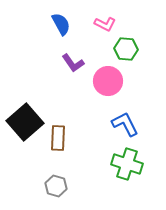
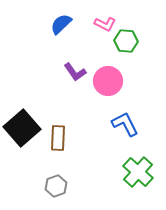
blue semicircle: rotated 105 degrees counterclockwise
green hexagon: moved 8 px up
purple L-shape: moved 2 px right, 9 px down
black square: moved 3 px left, 6 px down
green cross: moved 11 px right, 8 px down; rotated 24 degrees clockwise
gray hexagon: rotated 25 degrees clockwise
